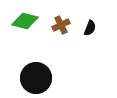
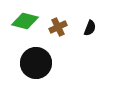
brown cross: moved 3 px left, 2 px down
black circle: moved 15 px up
